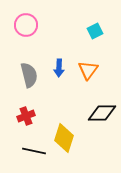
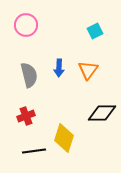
black line: rotated 20 degrees counterclockwise
